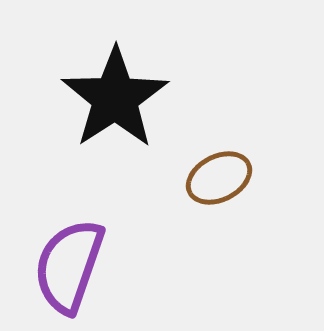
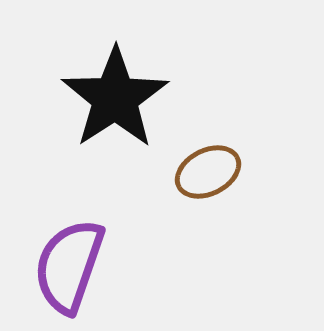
brown ellipse: moved 11 px left, 6 px up
